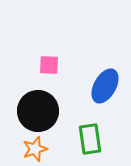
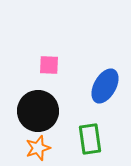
orange star: moved 3 px right, 1 px up
